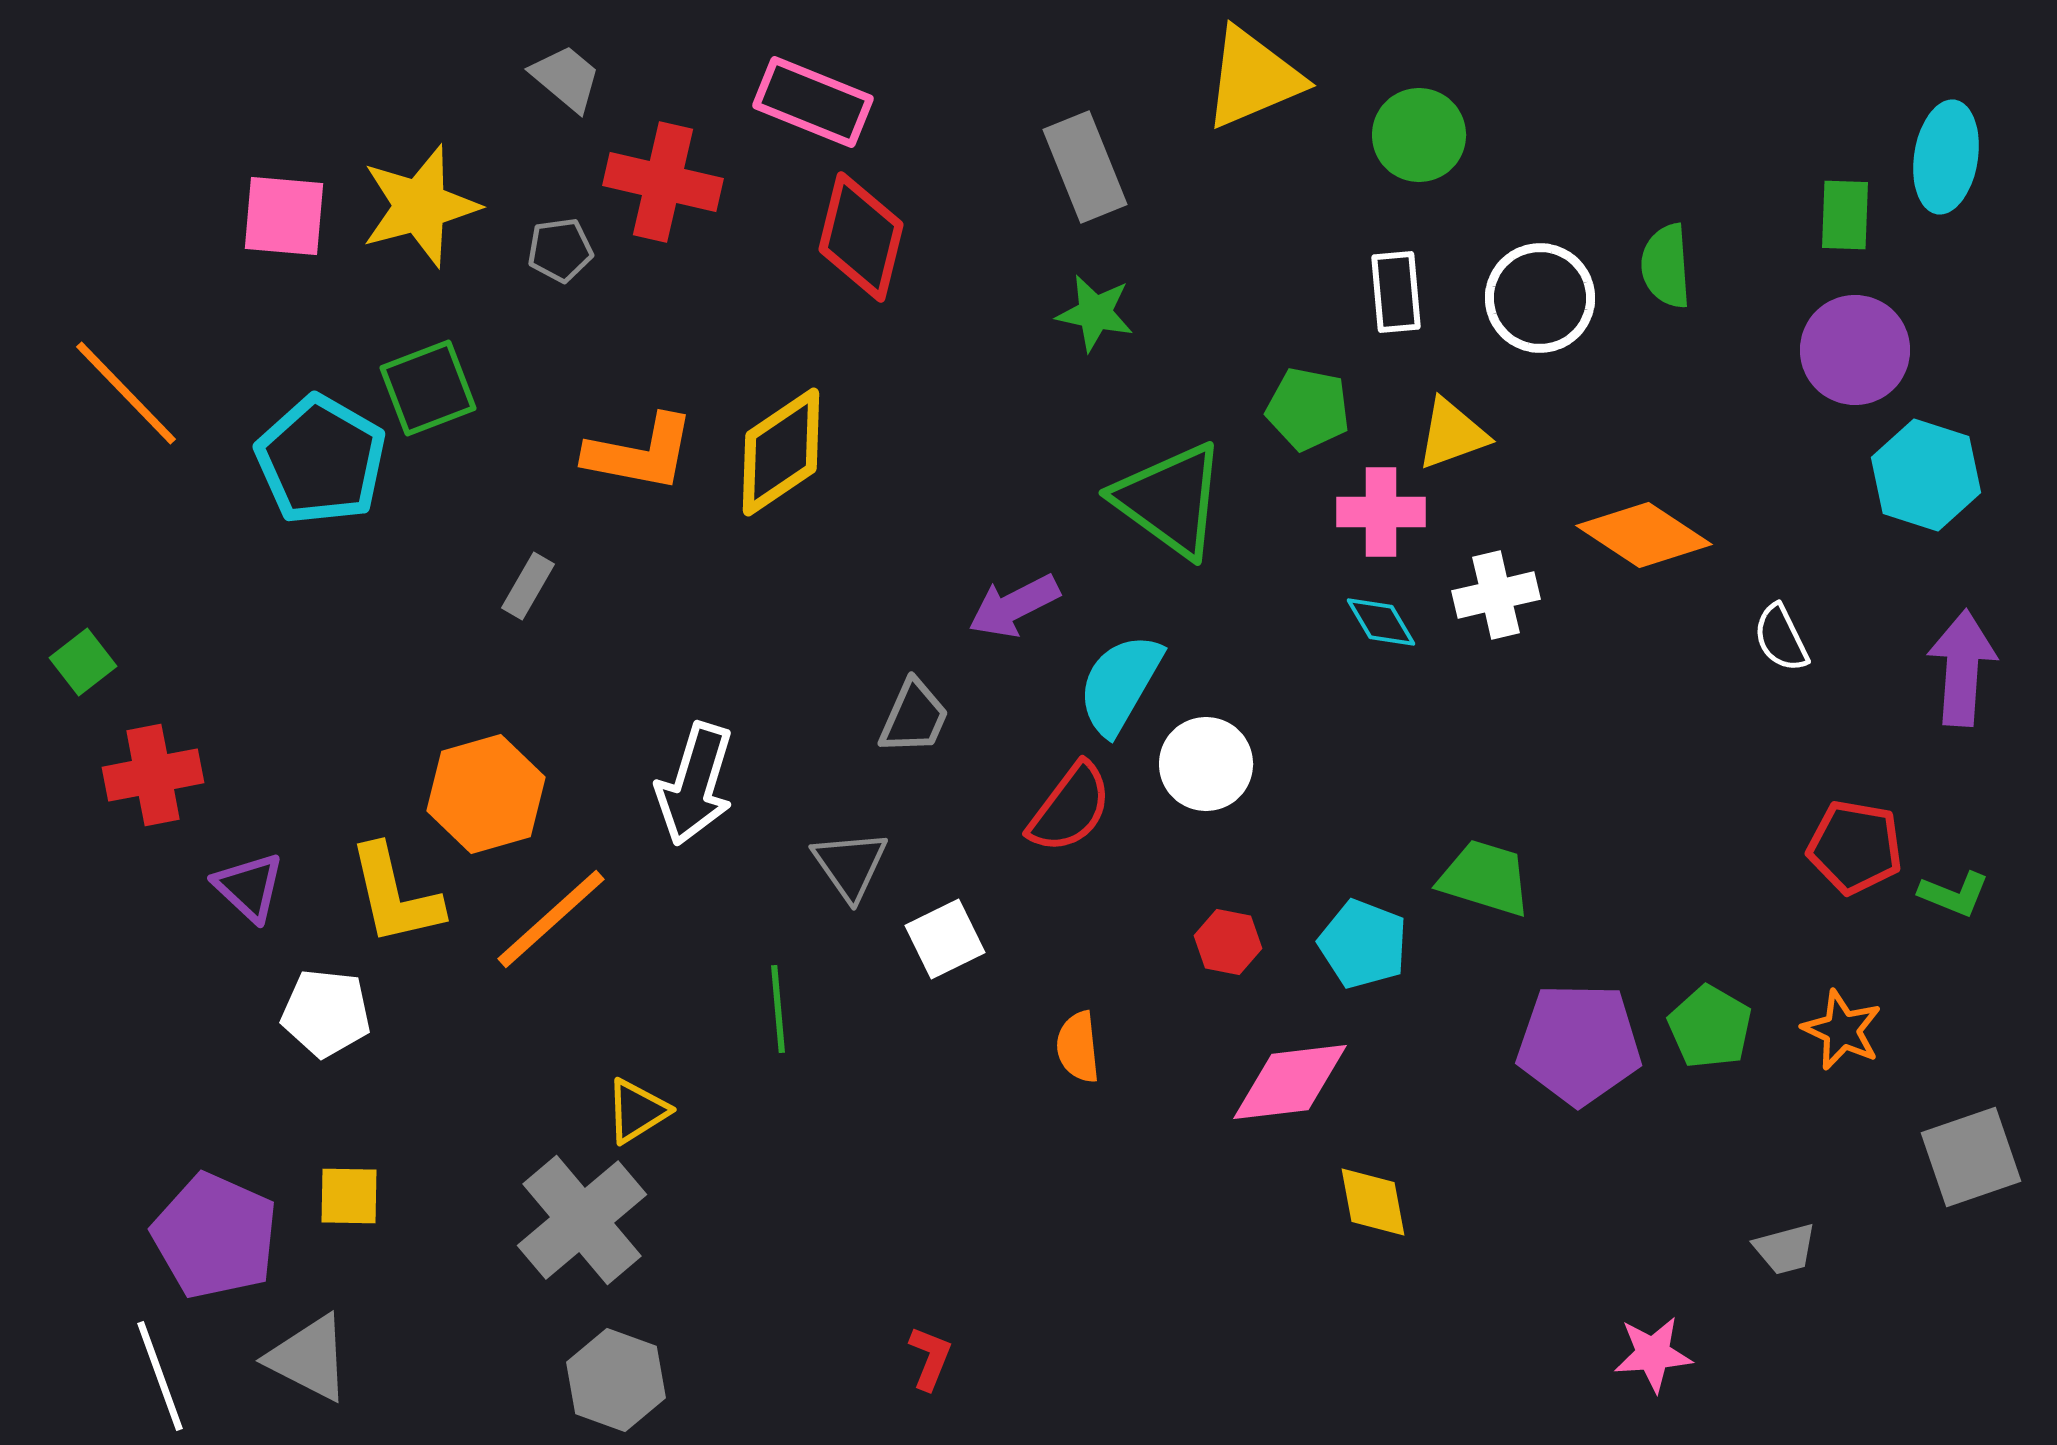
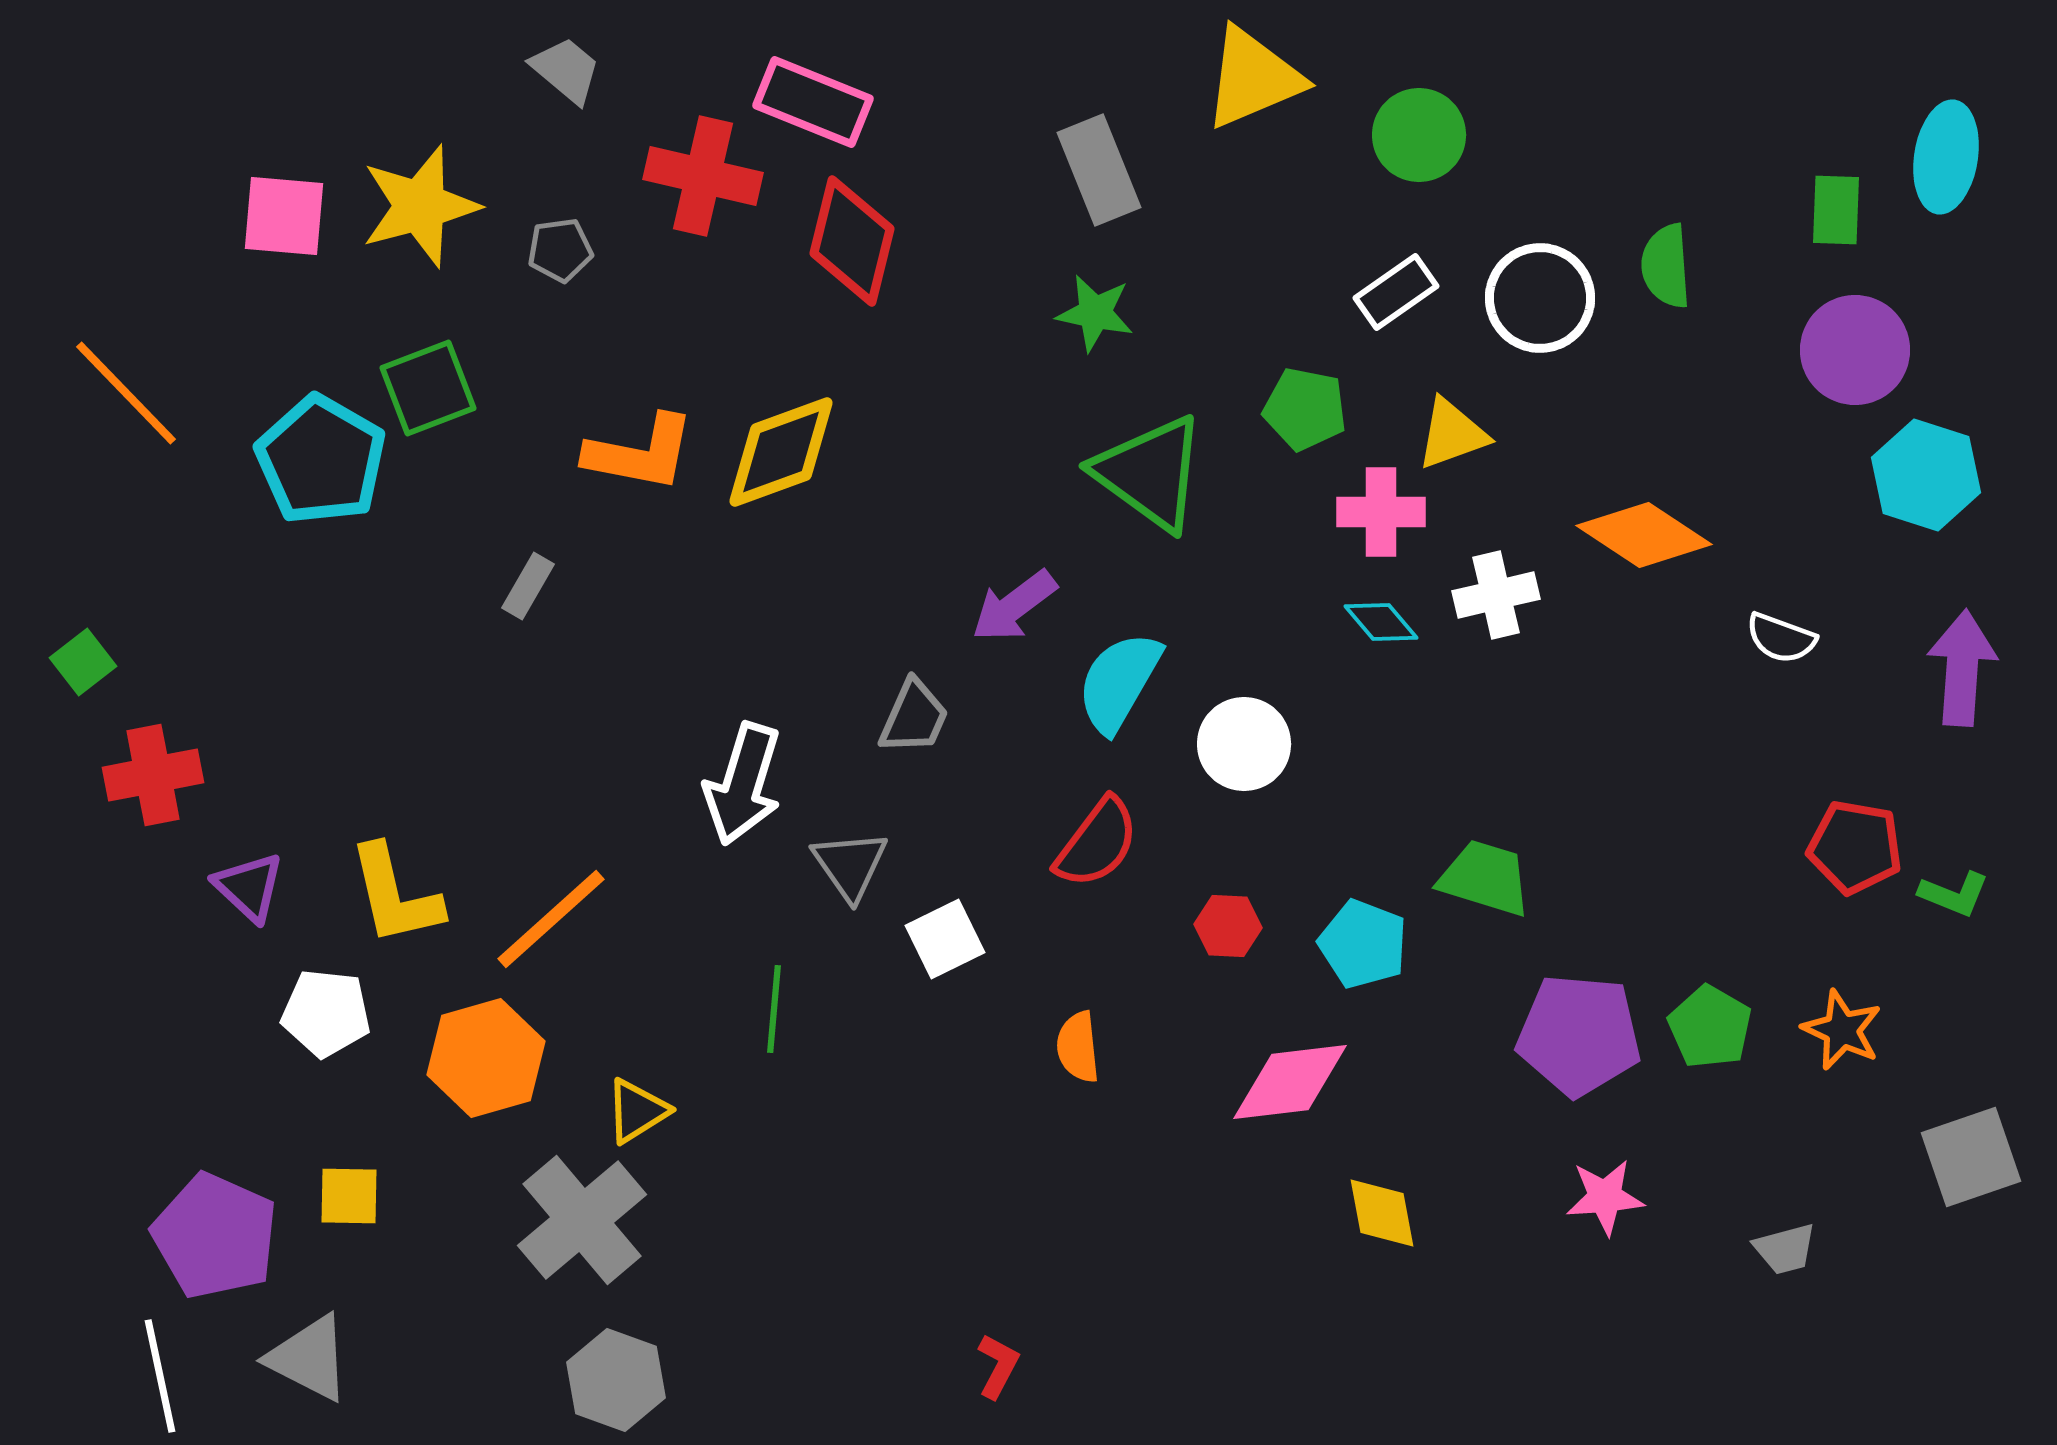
gray trapezoid at (566, 78): moved 8 px up
gray rectangle at (1085, 167): moved 14 px right, 3 px down
red cross at (663, 182): moved 40 px right, 6 px up
green rectangle at (1845, 215): moved 9 px left, 5 px up
red diamond at (861, 237): moved 9 px left, 4 px down
white rectangle at (1396, 292): rotated 60 degrees clockwise
green pentagon at (1308, 409): moved 3 px left
yellow diamond at (781, 452): rotated 14 degrees clockwise
green triangle at (1170, 500): moved 20 px left, 27 px up
purple arrow at (1014, 606): rotated 10 degrees counterclockwise
cyan diamond at (1381, 622): rotated 10 degrees counterclockwise
white semicircle at (1781, 638): rotated 44 degrees counterclockwise
cyan semicircle at (1120, 684): moved 1 px left, 2 px up
white circle at (1206, 764): moved 38 px right, 20 px up
white arrow at (695, 784): moved 48 px right
orange hexagon at (486, 794): moved 264 px down
red semicircle at (1070, 808): moved 27 px right, 35 px down
red hexagon at (1228, 942): moved 16 px up; rotated 8 degrees counterclockwise
green line at (778, 1009): moved 4 px left; rotated 10 degrees clockwise
purple pentagon at (1579, 1044): moved 9 px up; rotated 4 degrees clockwise
yellow diamond at (1373, 1202): moved 9 px right, 11 px down
pink star at (1653, 1354): moved 48 px left, 157 px up
red L-shape at (930, 1358): moved 68 px right, 8 px down; rotated 6 degrees clockwise
white line at (160, 1376): rotated 8 degrees clockwise
